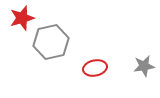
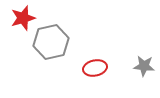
red star: moved 1 px right
gray star: rotated 15 degrees clockwise
